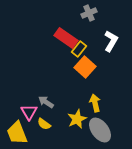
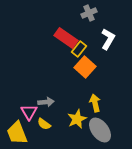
white L-shape: moved 3 px left, 2 px up
gray arrow: rotated 140 degrees clockwise
